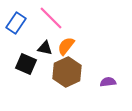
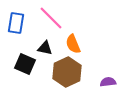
blue rectangle: rotated 25 degrees counterclockwise
orange semicircle: moved 7 px right, 2 px up; rotated 60 degrees counterclockwise
black square: moved 1 px left
